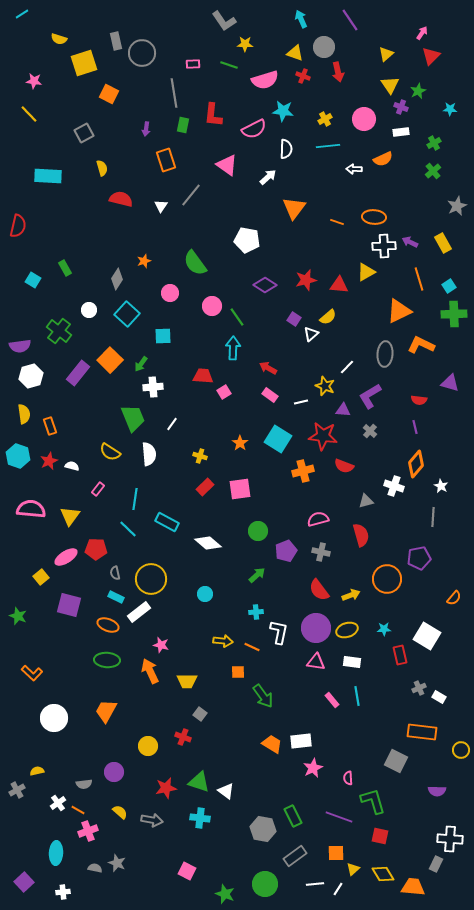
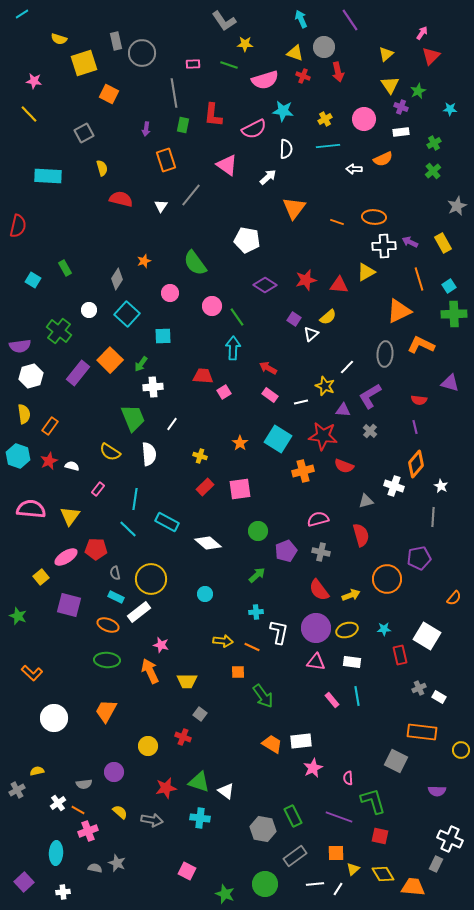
orange rectangle at (50, 426): rotated 54 degrees clockwise
white cross at (450, 839): rotated 20 degrees clockwise
